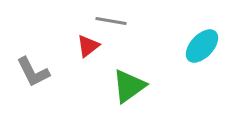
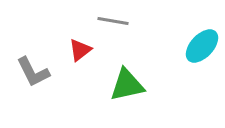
gray line: moved 2 px right
red triangle: moved 8 px left, 4 px down
green triangle: moved 2 px left, 1 px up; rotated 24 degrees clockwise
